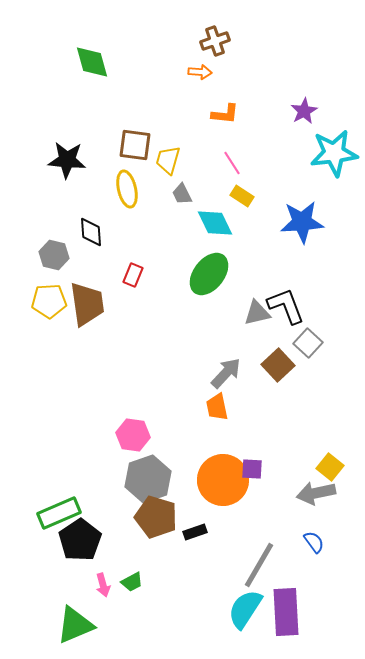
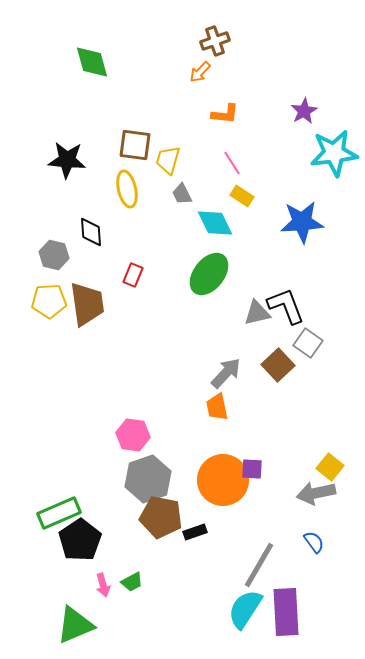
orange arrow at (200, 72): rotated 130 degrees clockwise
gray square at (308, 343): rotated 8 degrees counterclockwise
brown pentagon at (156, 517): moved 5 px right; rotated 6 degrees counterclockwise
